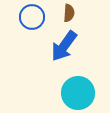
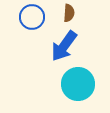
cyan circle: moved 9 px up
